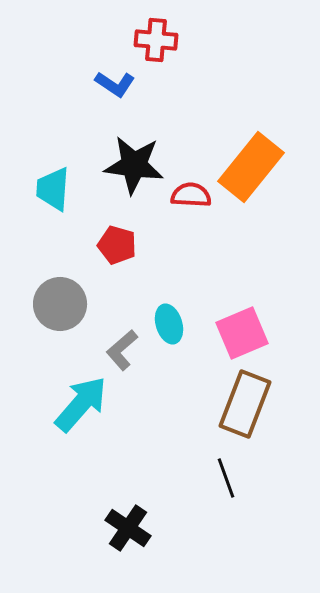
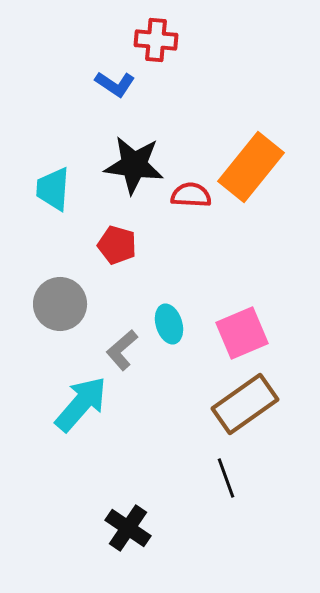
brown rectangle: rotated 34 degrees clockwise
